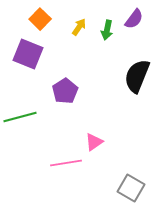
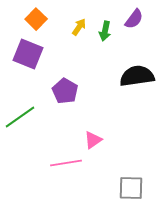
orange square: moved 4 px left
green arrow: moved 2 px left, 1 px down
black semicircle: rotated 60 degrees clockwise
purple pentagon: rotated 10 degrees counterclockwise
green line: rotated 20 degrees counterclockwise
pink triangle: moved 1 px left, 2 px up
gray square: rotated 28 degrees counterclockwise
